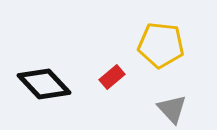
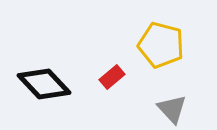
yellow pentagon: rotated 9 degrees clockwise
